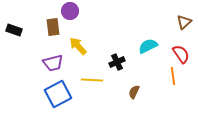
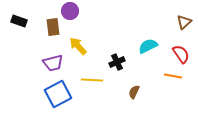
black rectangle: moved 5 px right, 9 px up
orange line: rotated 72 degrees counterclockwise
